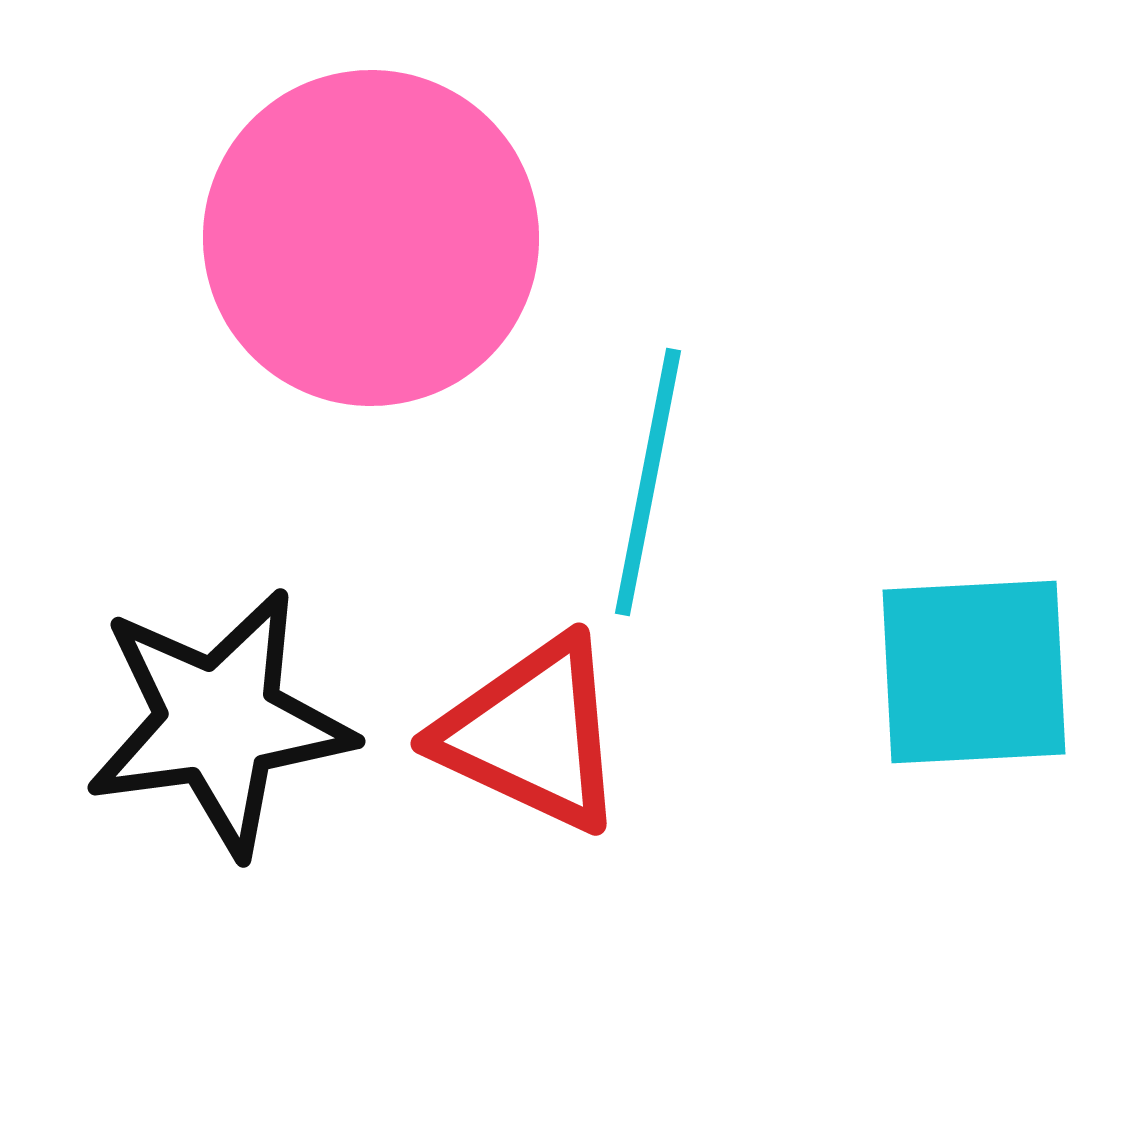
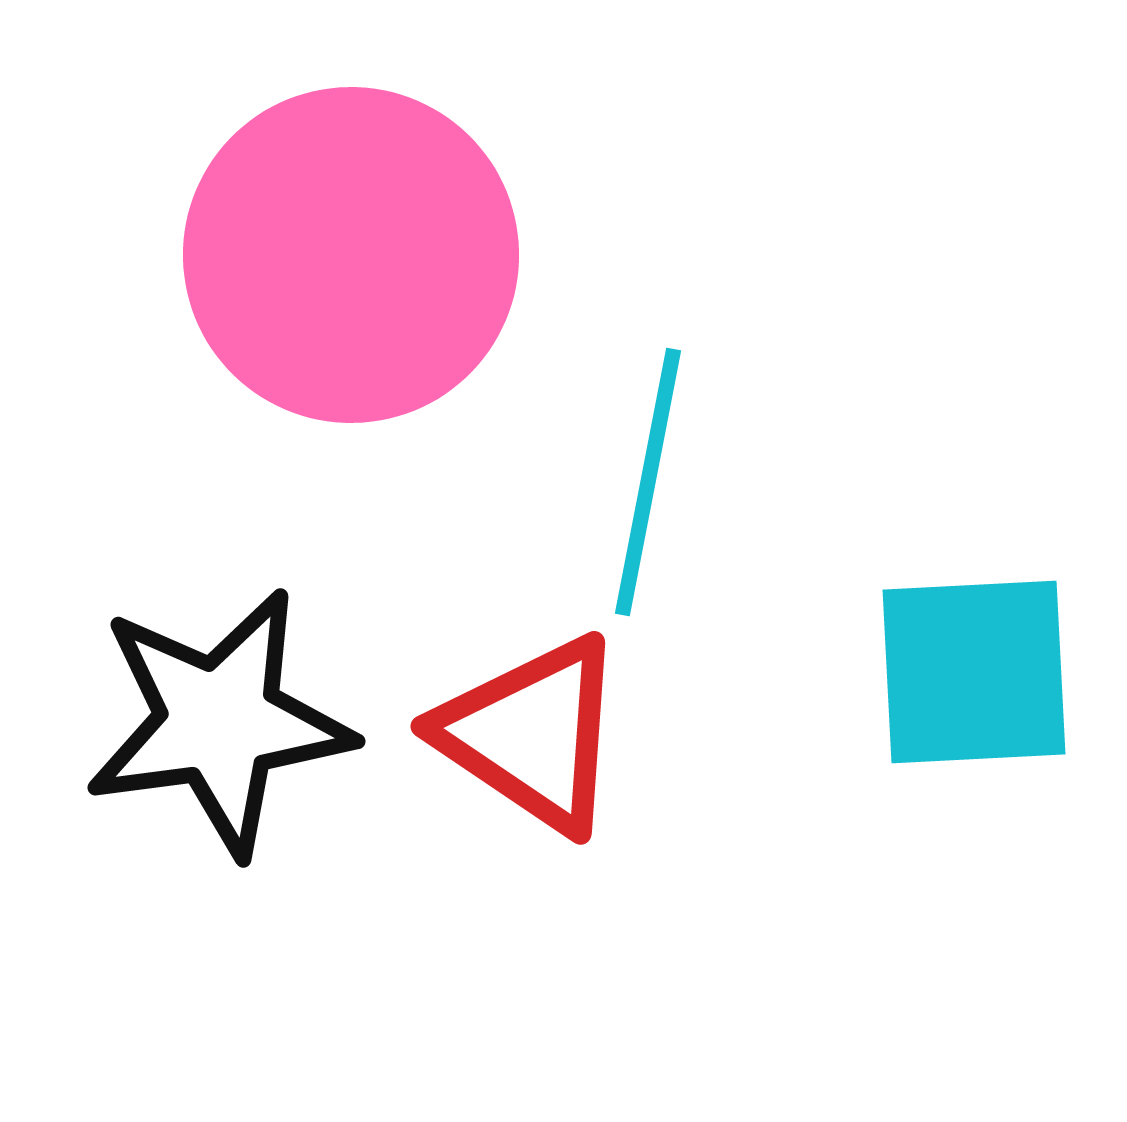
pink circle: moved 20 px left, 17 px down
red triangle: rotated 9 degrees clockwise
